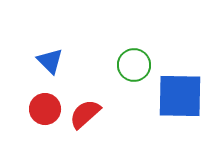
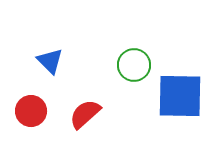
red circle: moved 14 px left, 2 px down
